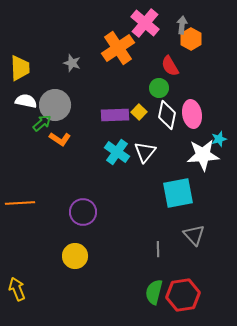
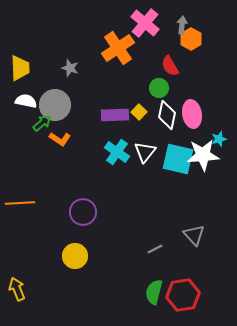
gray star: moved 2 px left, 5 px down
cyan square: moved 34 px up; rotated 24 degrees clockwise
gray line: moved 3 px left; rotated 63 degrees clockwise
